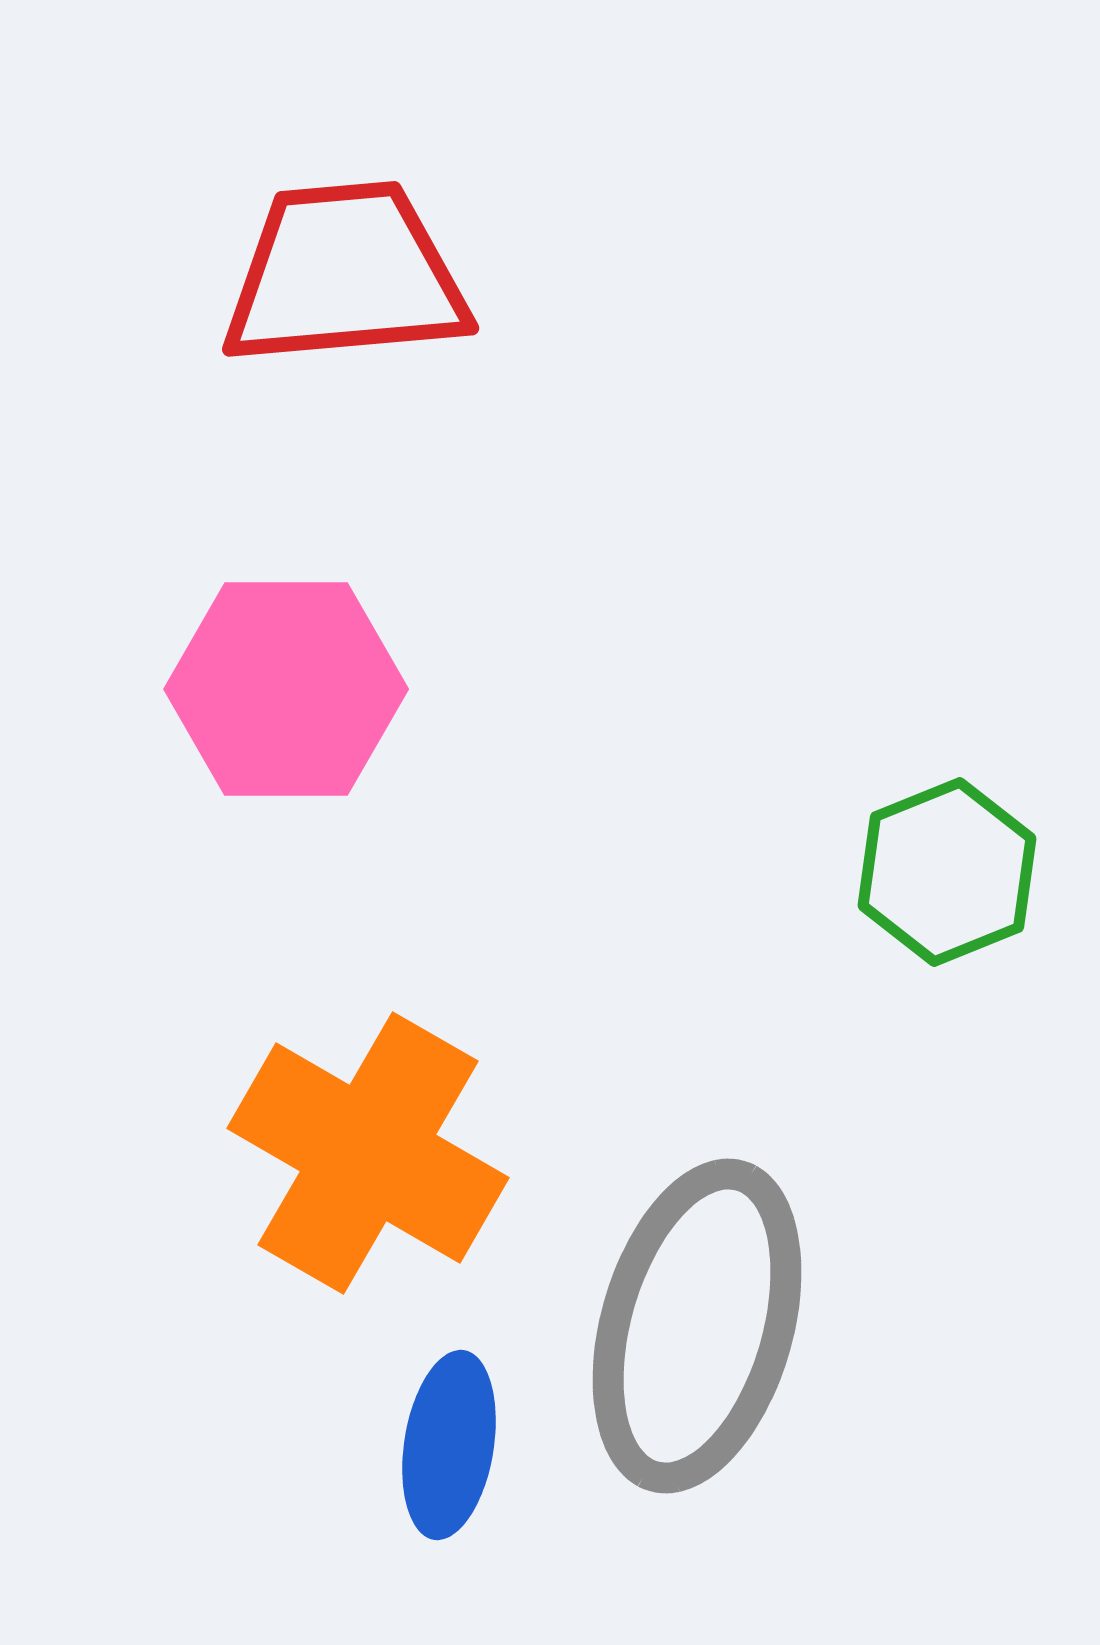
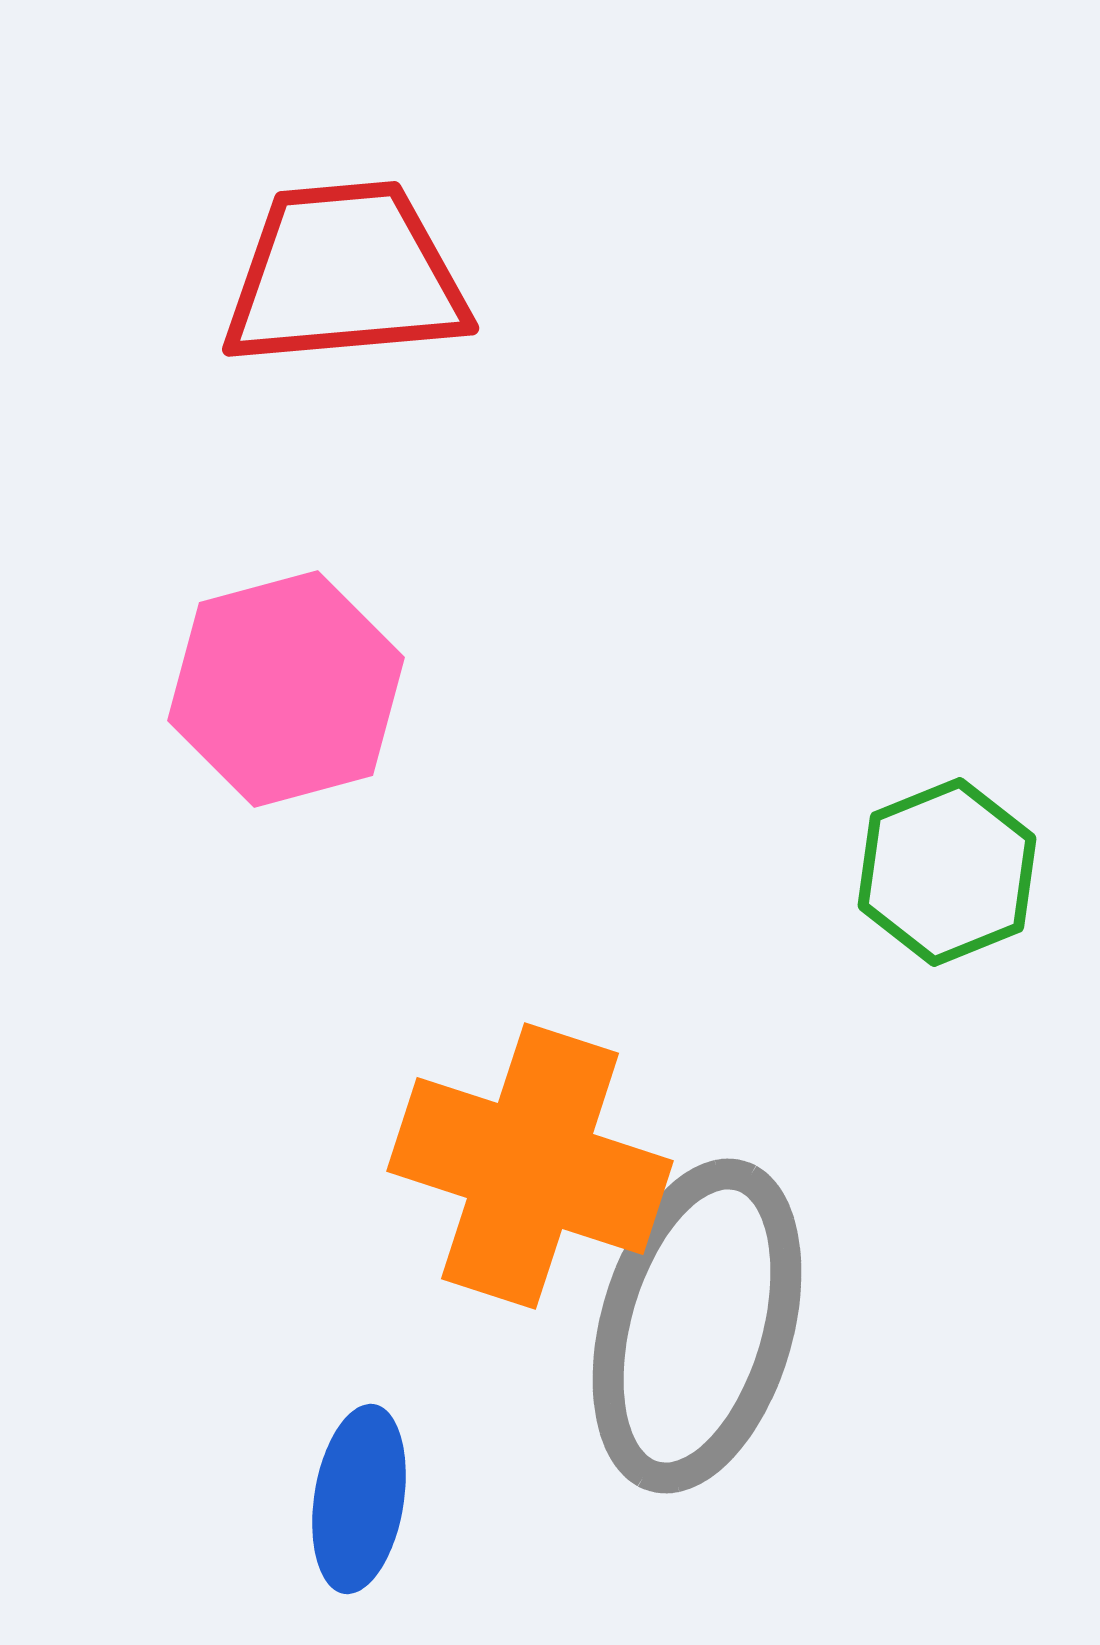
pink hexagon: rotated 15 degrees counterclockwise
orange cross: moved 162 px right, 13 px down; rotated 12 degrees counterclockwise
blue ellipse: moved 90 px left, 54 px down
